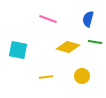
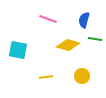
blue semicircle: moved 4 px left, 1 px down
green line: moved 3 px up
yellow diamond: moved 2 px up
